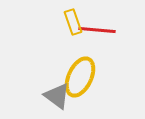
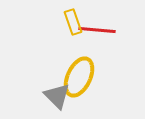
yellow ellipse: moved 1 px left
gray triangle: rotated 8 degrees clockwise
